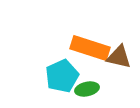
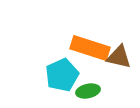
cyan pentagon: moved 1 px up
green ellipse: moved 1 px right, 2 px down
